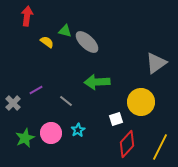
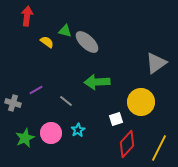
gray cross: rotated 28 degrees counterclockwise
yellow line: moved 1 px left, 1 px down
